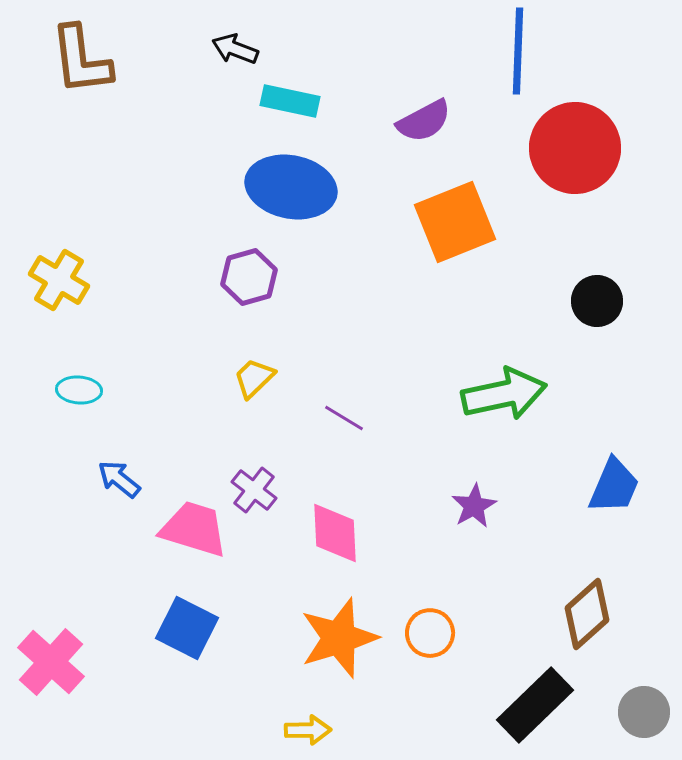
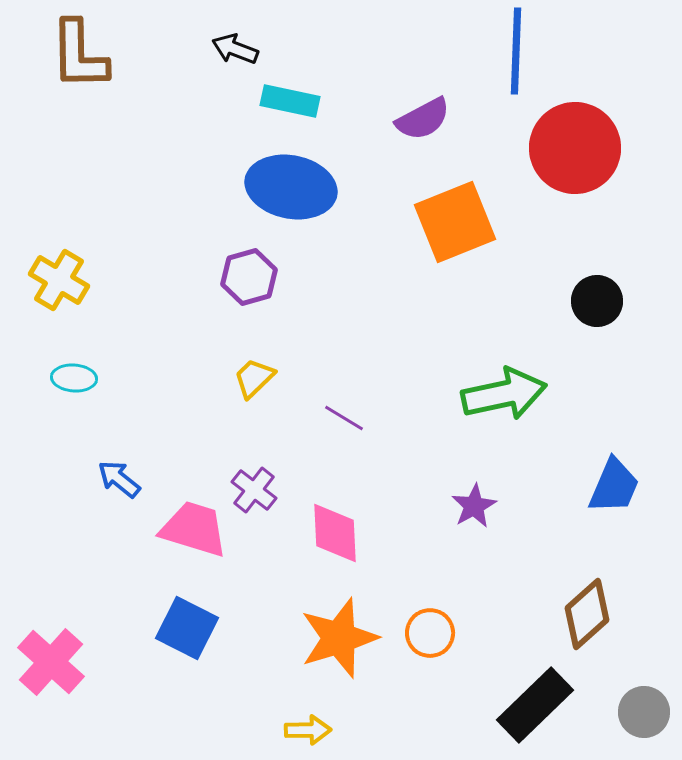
blue line: moved 2 px left
brown L-shape: moved 2 px left, 5 px up; rotated 6 degrees clockwise
purple semicircle: moved 1 px left, 2 px up
cyan ellipse: moved 5 px left, 12 px up
